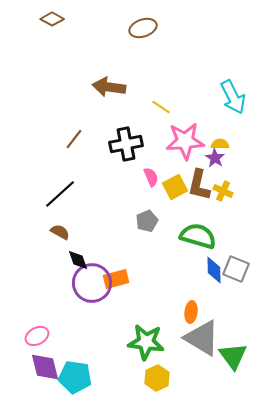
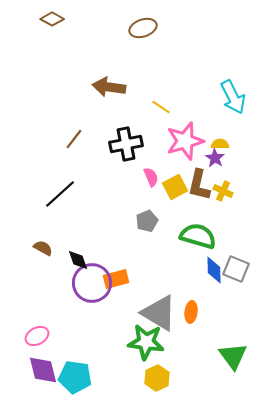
pink star: rotated 12 degrees counterclockwise
brown semicircle: moved 17 px left, 16 px down
gray triangle: moved 43 px left, 25 px up
purple diamond: moved 2 px left, 3 px down
